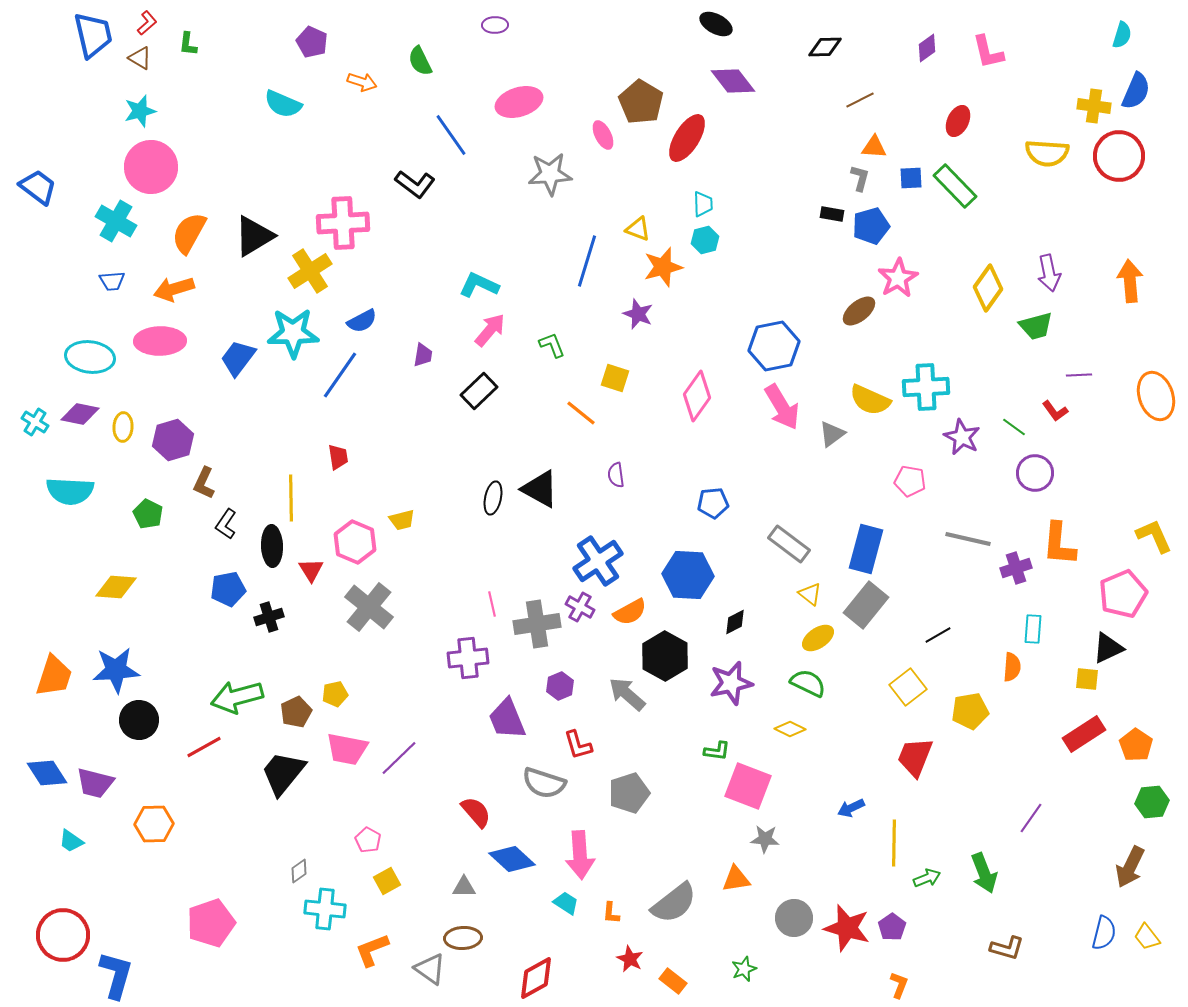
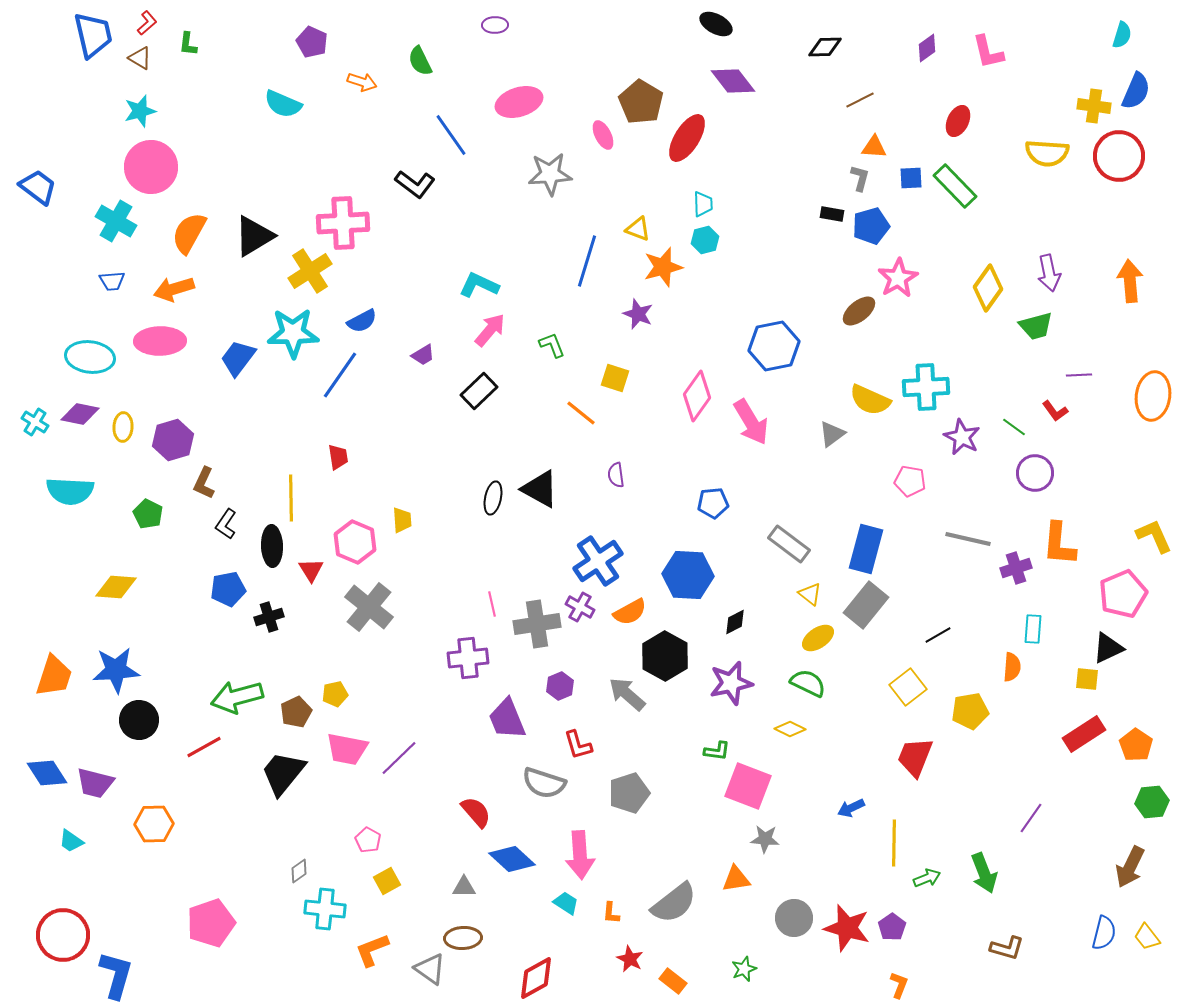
purple trapezoid at (423, 355): rotated 50 degrees clockwise
orange ellipse at (1156, 396): moved 3 px left; rotated 27 degrees clockwise
pink arrow at (782, 407): moved 31 px left, 15 px down
yellow trapezoid at (402, 520): rotated 80 degrees counterclockwise
